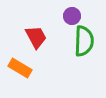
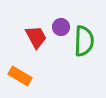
purple circle: moved 11 px left, 11 px down
orange rectangle: moved 8 px down
